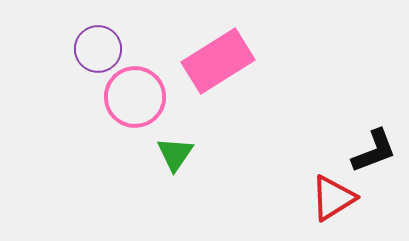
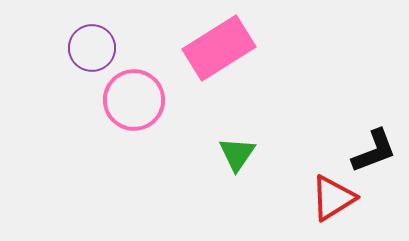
purple circle: moved 6 px left, 1 px up
pink rectangle: moved 1 px right, 13 px up
pink circle: moved 1 px left, 3 px down
green triangle: moved 62 px right
